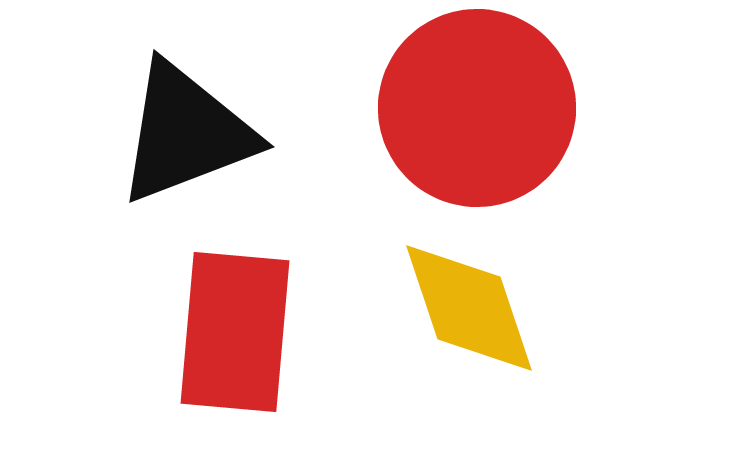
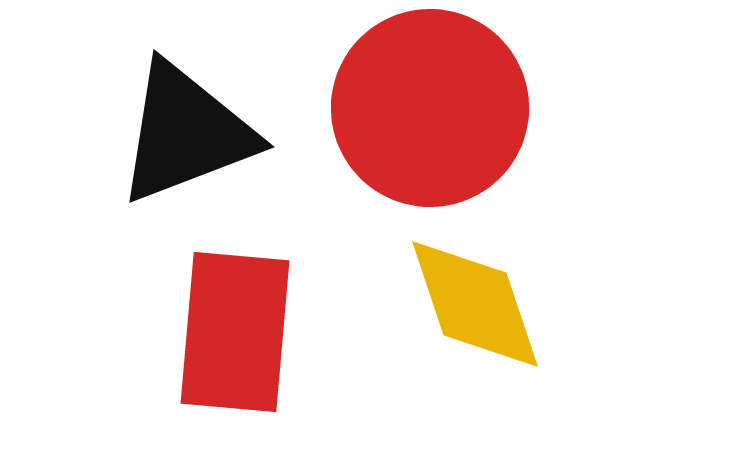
red circle: moved 47 px left
yellow diamond: moved 6 px right, 4 px up
